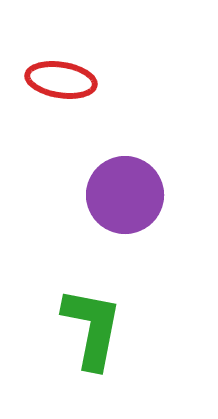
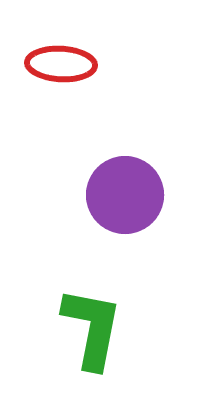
red ellipse: moved 16 px up; rotated 6 degrees counterclockwise
